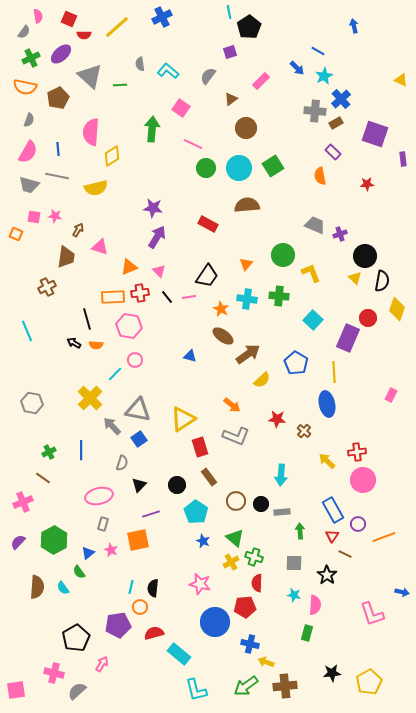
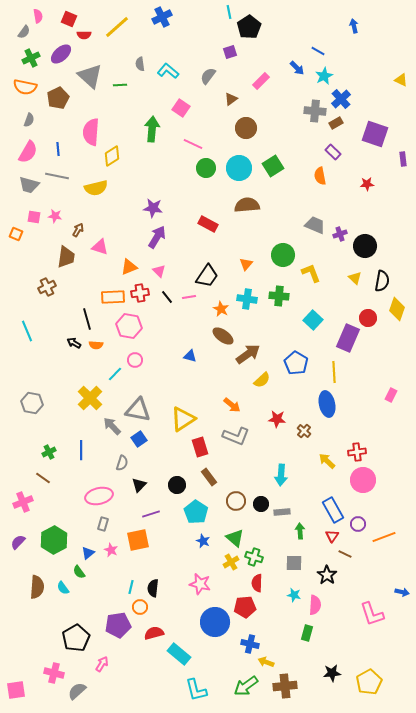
black circle at (365, 256): moved 10 px up
